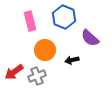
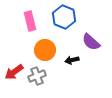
purple semicircle: moved 1 px right, 4 px down
